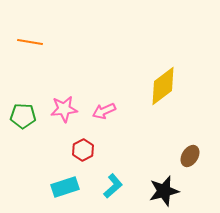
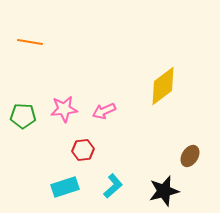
red hexagon: rotated 20 degrees clockwise
